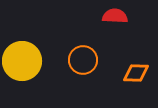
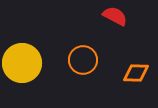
red semicircle: rotated 25 degrees clockwise
yellow circle: moved 2 px down
